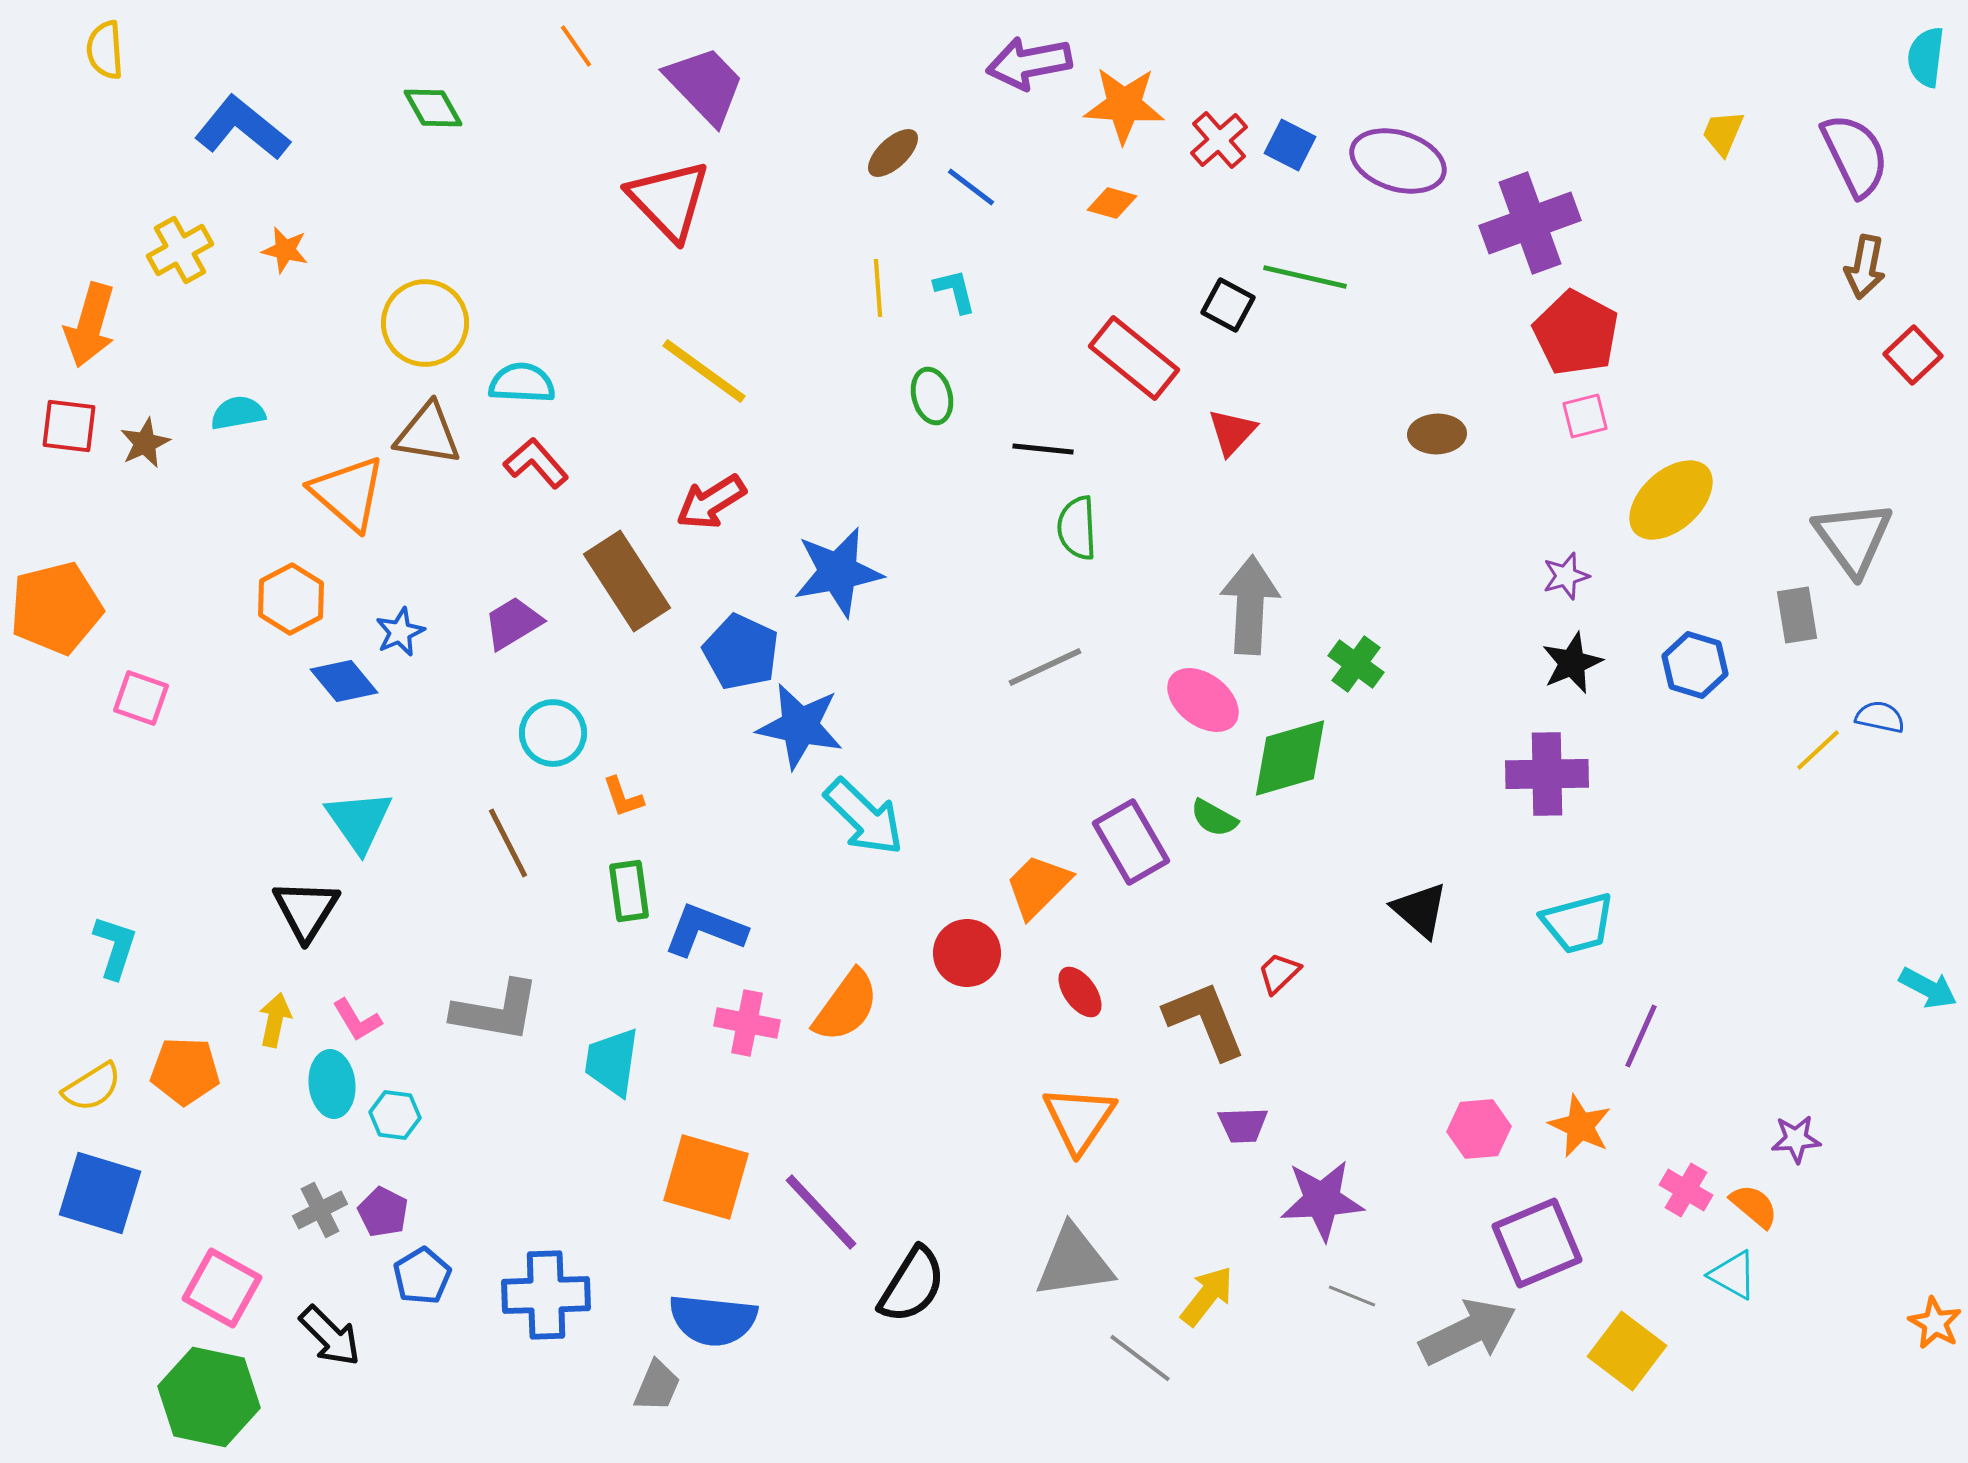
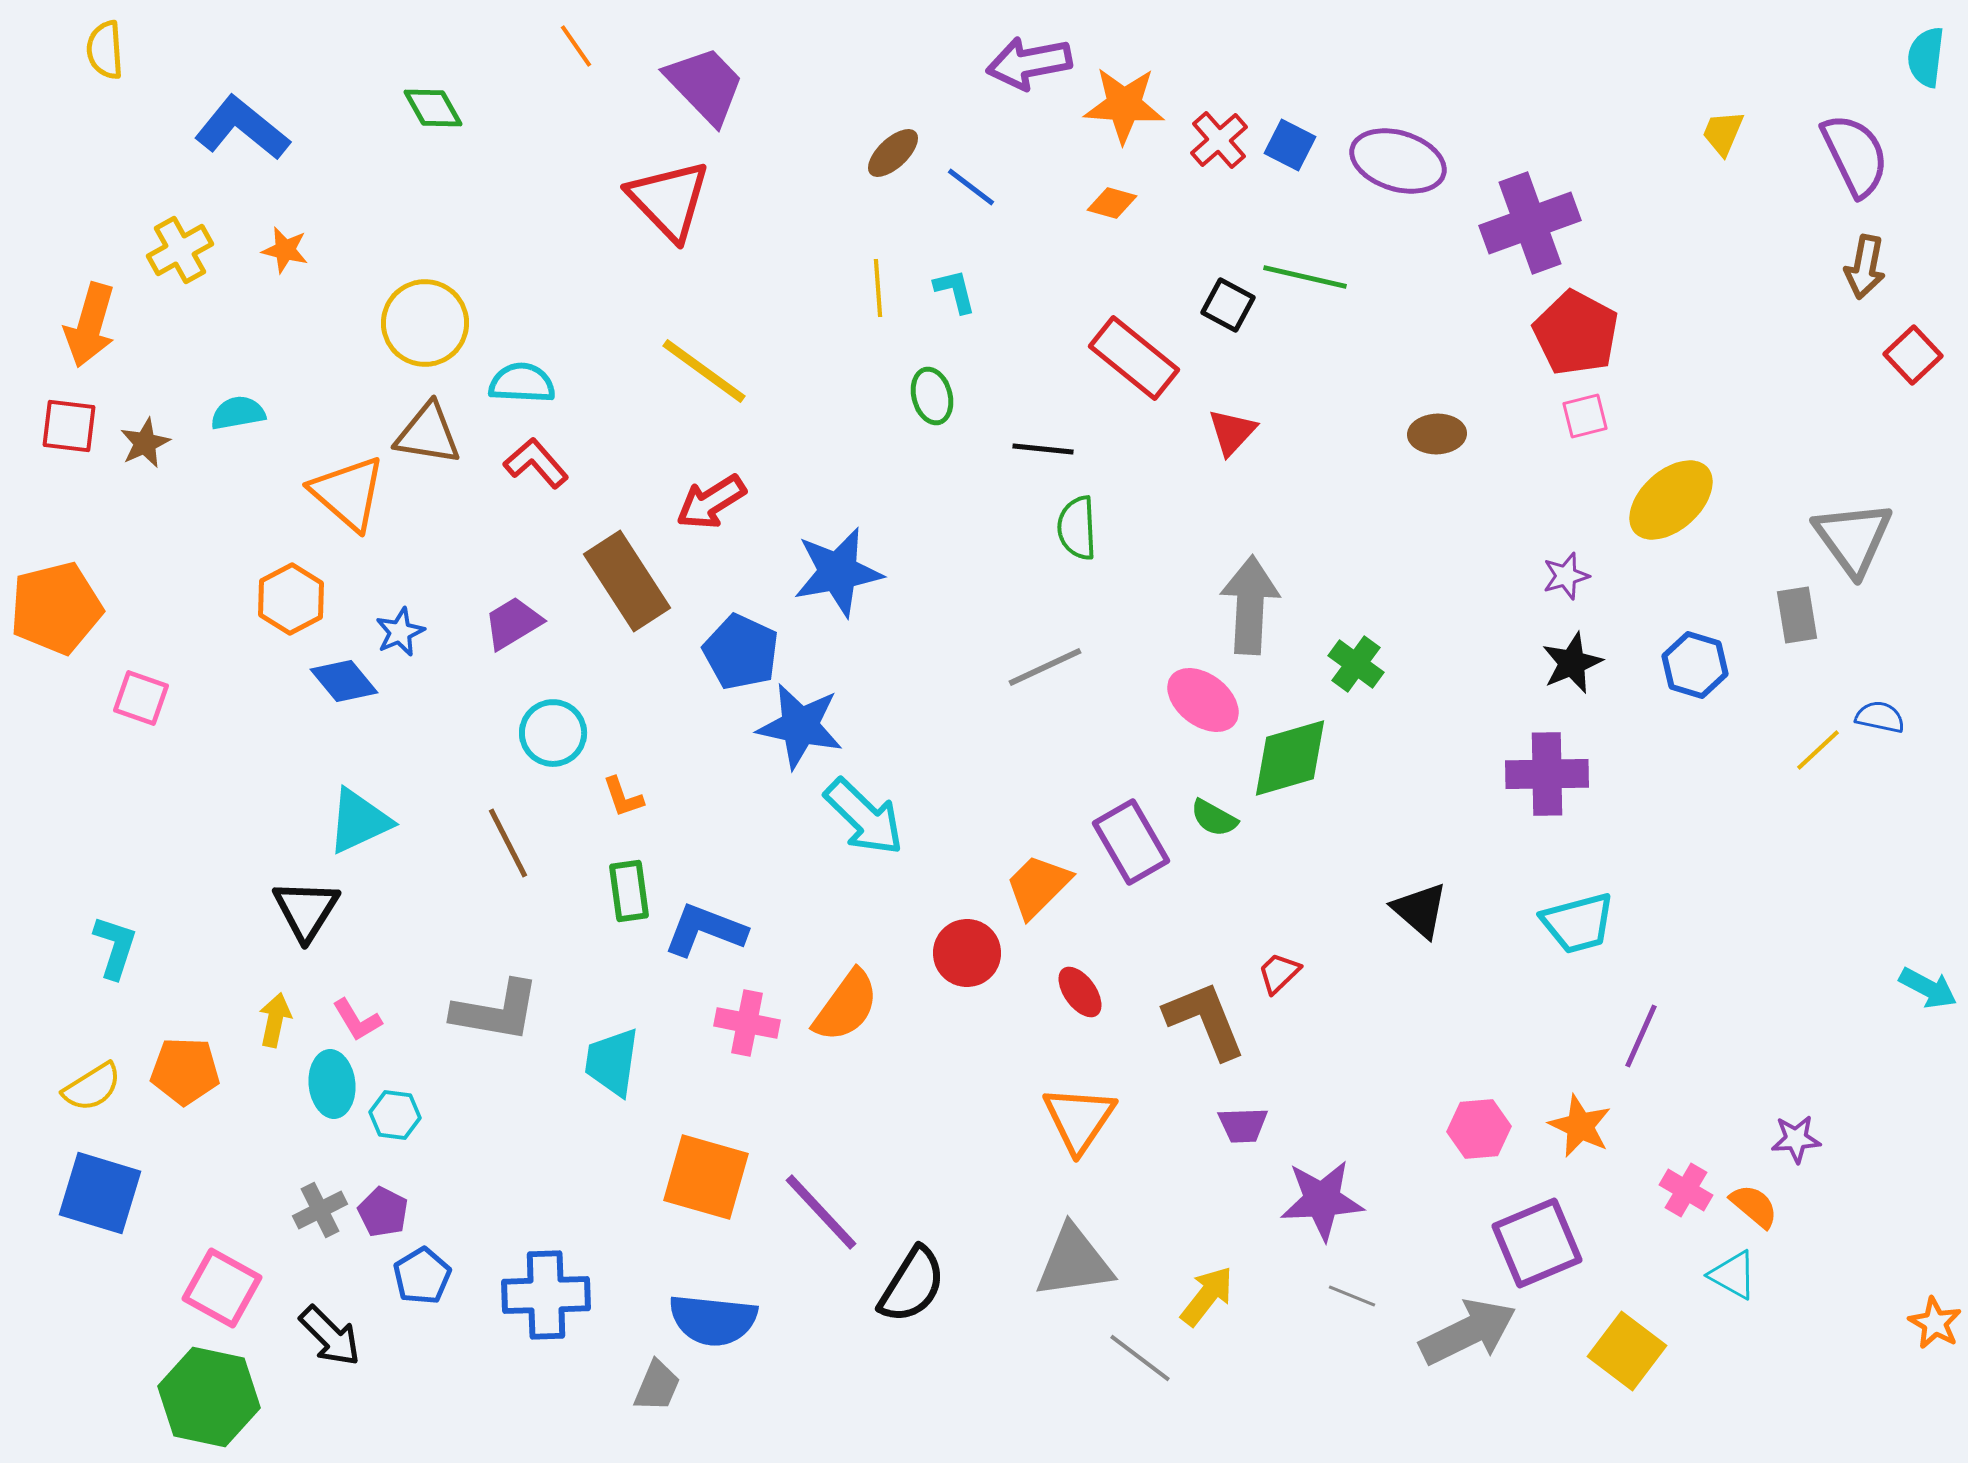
cyan triangle at (359, 821): rotated 40 degrees clockwise
